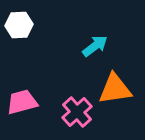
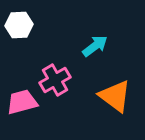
orange triangle: moved 7 px down; rotated 45 degrees clockwise
pink cross: moved 22 px left, 32 px up; rotated 12 degrees clockwise
